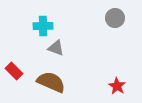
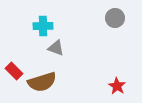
brown semicircle: moved 9 px left; rotated 140 degrees clockwise
